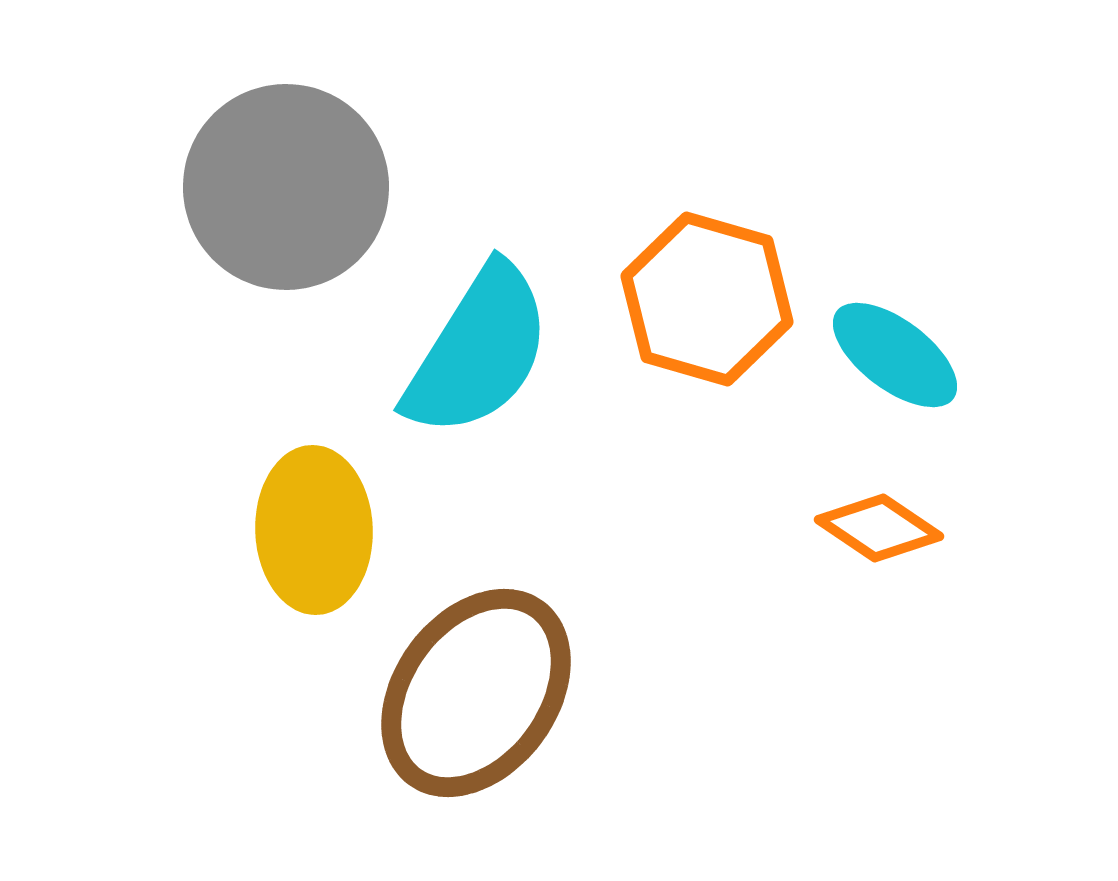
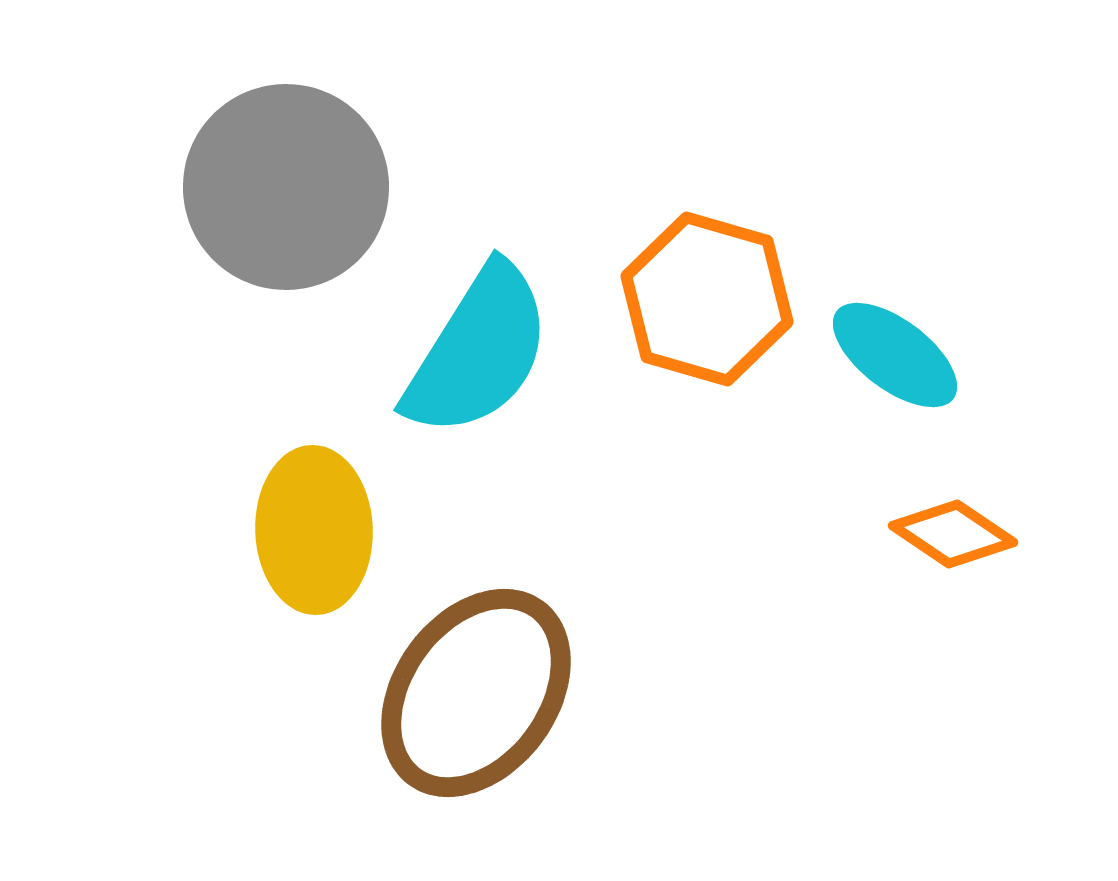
orange diamond: moved 74 px right, 6 px down
